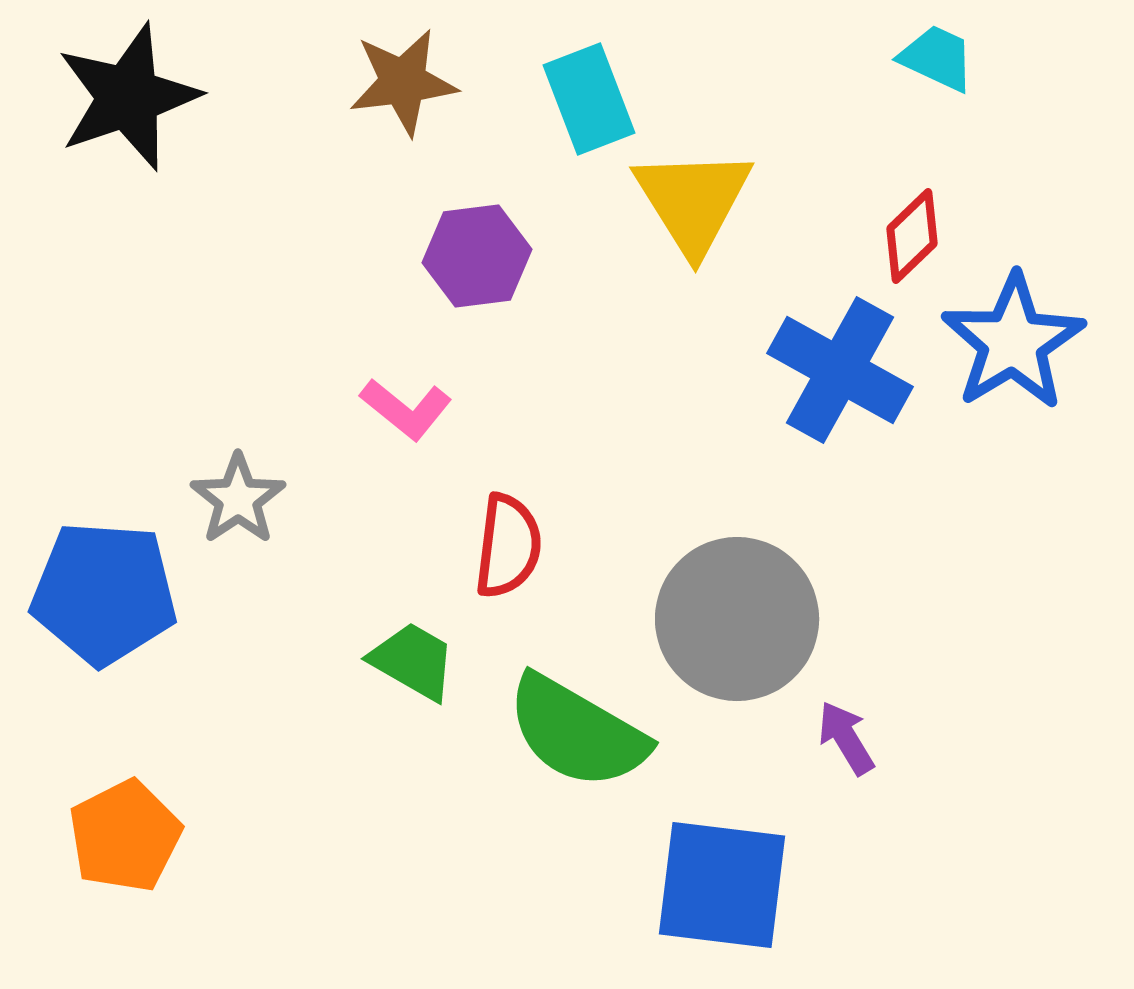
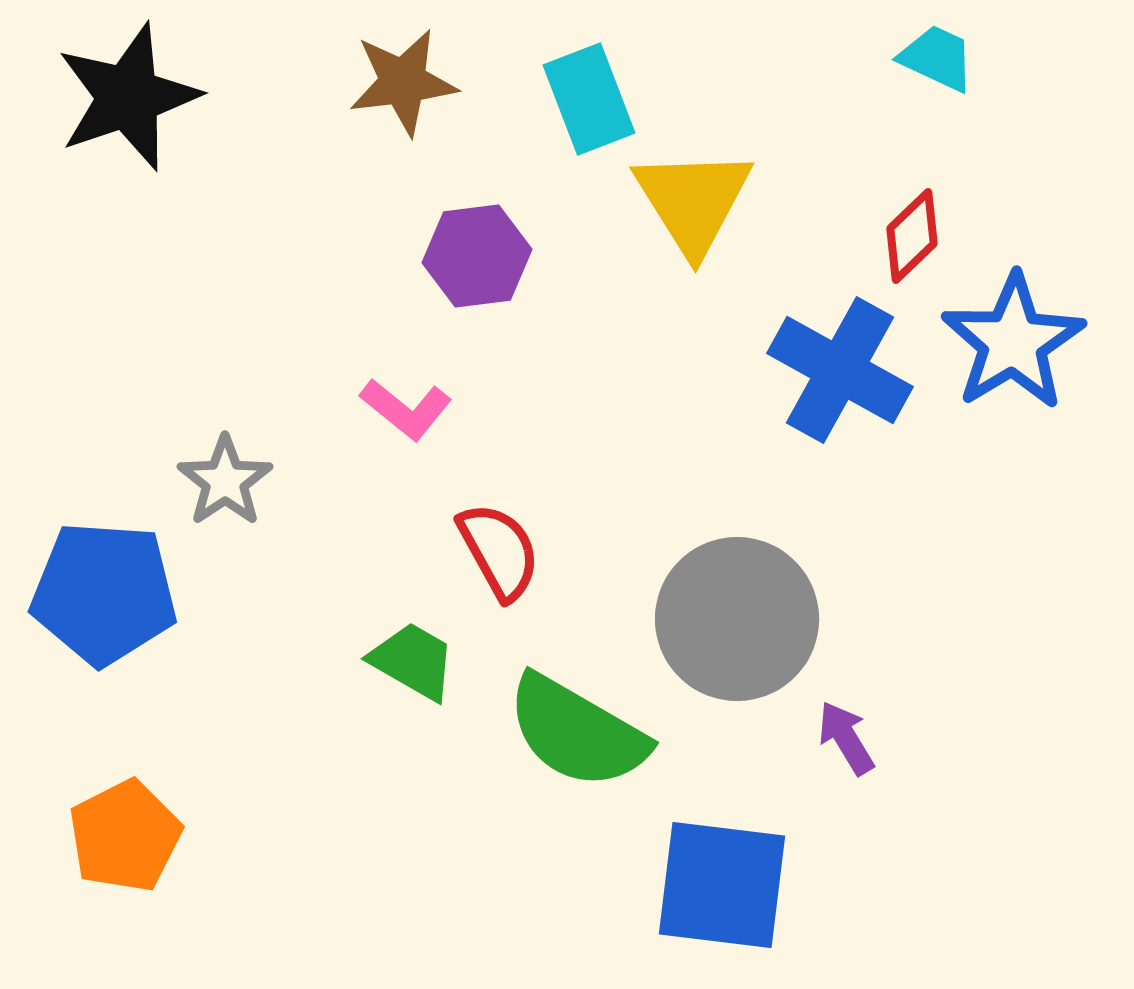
gray star: moved 13 px left, 18 px up
red semicircle: moved 9 px left, 5 px down; rotated 36 degrees counterclockwise
